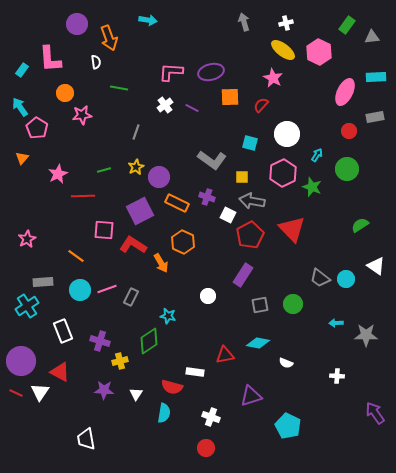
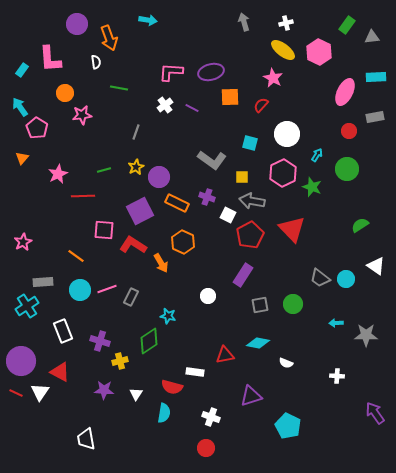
pink star at (27, 239): moved 4 px left, 3 px down
